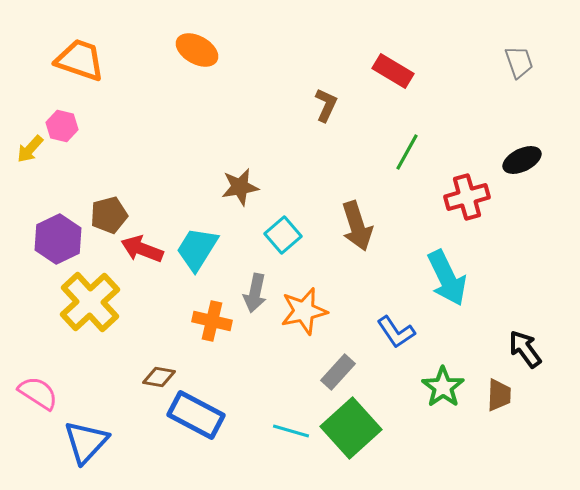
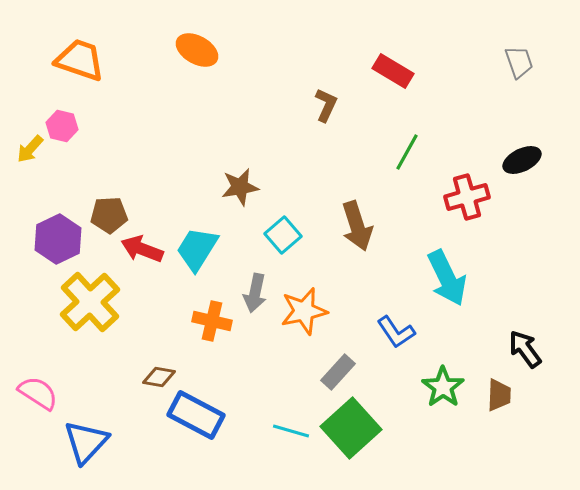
brown pentagon: rotated 12 degrees clockwise
